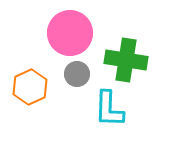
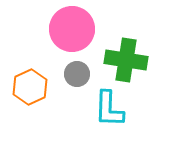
pink circle: moved 2 px right, 4 px up
